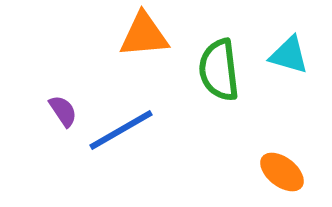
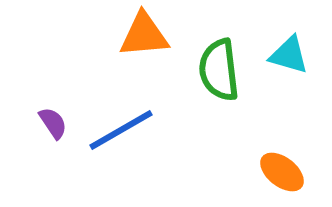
purple semicircle: moved 10 px left, 12 px down
